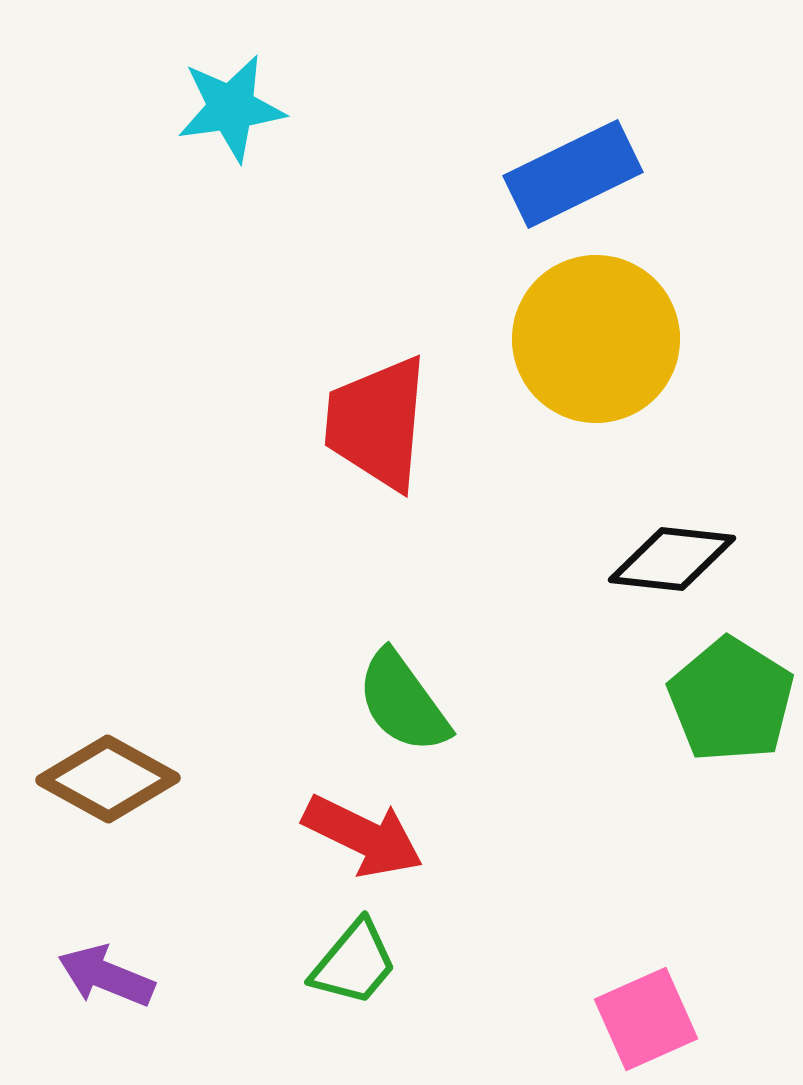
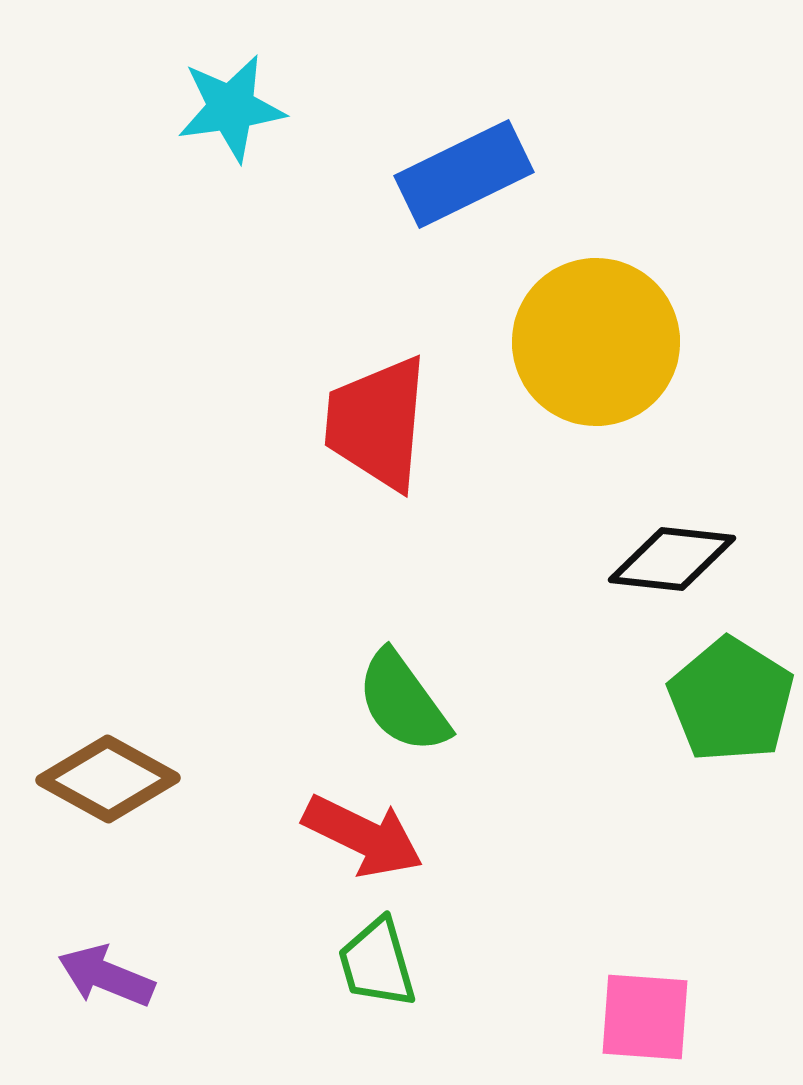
blue rectangle: moved 109 px left
yellow circle: moved 3 px down
green trapezoid: moved 23 px right; rotated 124 degrees clockwise
pink square: moved 1 px left, 2 px up; rotated 28 degrees clockwise
